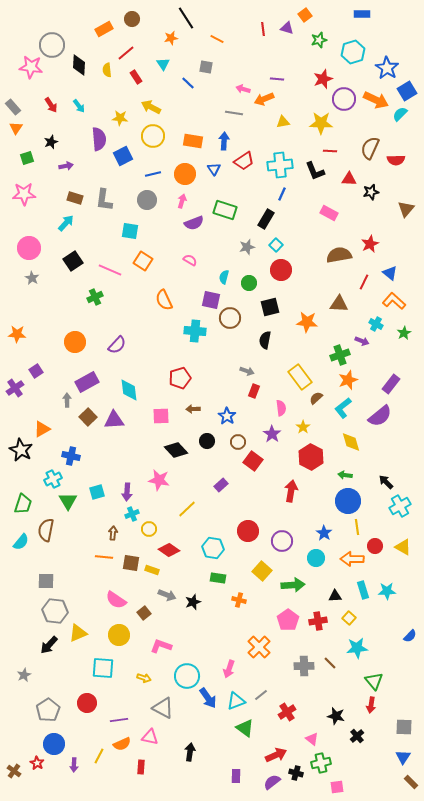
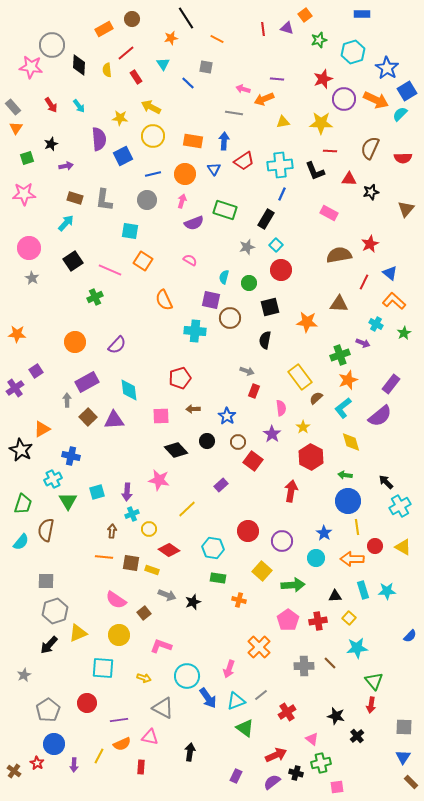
black star at (51, 142): moved 2 px down
red semicircle at (396, 160): moved 7 px right, 2 px up
purple arrow at (362, 341): moved 1 px right, 2 px down
brown arrow at (113, 533): moved 1 px left, 2 px up
gray hexagon at (55, 611): rotated 25 degrees counterclockwise
purple rectangle at (236, 776): rotated 24 degrees clockwise
